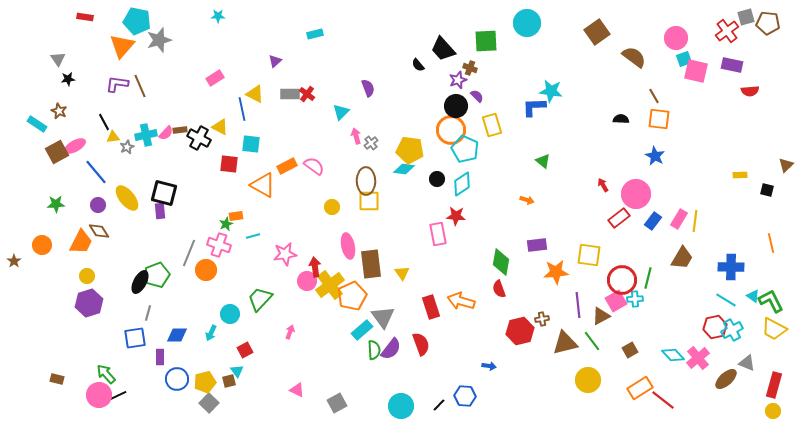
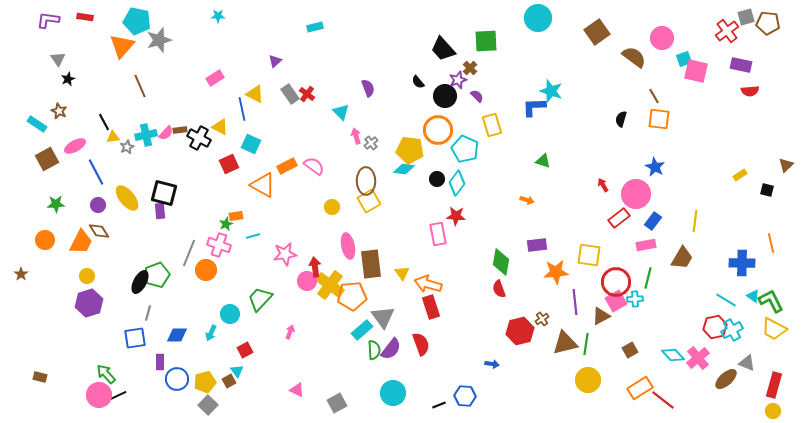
cyan circle at (527, 23): moved 11 px right, 5 px up
cyan rectangle at (315, 34): moved 7 px up
pink circle at (676, 38): moved 14 px left
black semicircle at (418, 65): moved 17 px down
purple rectangle at (732, 65): moved 9 px right
brown cross at (470, 68): rotated 24 degrees clockwise
black star at (68, 79): rotated 16 degrees counterclockwise
purple L-shape at (117, 84): moved 69 px left, 64 px up
cyan star at (551, 91): rotated 10 degrees clockwise
gray rectangle at (290, 94): rotated 54 degrees clockwise
black circle at (456, 106): moved 11 px left, 10 px up
cyan triangle at (341, 112): rotated 30 degrees counterclockwise
black semicircle at (621, 119): rotated 77 degrees counterclockwise
orange circle at (451, 130): moved 13 px left
cyan square at (251, 144): rotated 18 degrees clockwise
brown square at (57, 152): moved 10 px left, 7 px down
blue star at (655, 156): moved 11 px down
green triangle at (543, 161): rotated 21 degrees counterclockwise
red square at (229, 164): rotated 30 degrees counterclockwise
blue line at (96, 172): rotated 12 degrees clockwise
yellow rectangle at (740, 175): rotated 32 degrees counterclockwise
cyan diamond at (462, 184): moved 5 px left, 1 px up; rotated 20 degrees counterclockwise
yellow square at (369, 201): rotated 30 degrees counterclockwise
pink rectangle at (679, 219): moved 33 px left, 26 px down; rotated 48 degrees clockwise
orange circle at (42, 245): moved 3 px right, 5 px up
brown star at (14, 261): moved 7 px right, 13 px down
blue cross at (731, 267): moved 11 px right, 4 px up
red circle at (622, 280): moved 6 px left, 2 px down
yellow cross at (330, 285): rotated 16 degrees counterclockwise
orange pentagon at (352, 296): rotated 20 degrees clockwise
orange arrow at (461, 301): moved 33 px left, 17 px up
purple line at (578, 305): moved 3 px left, 3 px up
brown cross at (542, 319): rotated 24 degrees counterclockwise
green line at (592, 341): moved 6 px left, 3 px down; rotated 45 degrees clockwise
purple rectangle at (160, 357): moved 5 px down
blue arrow at (489, 366): moved 3 px right, 2 px up
brown rectangle at (57, 379): moved 17 px left, 2 px up
brown square at (229, 381): rotated 16 degrees counterclockwise
gray square at (209, 403): moved 1 px left, 2 px down
black line at (439, 405): rotated 24 degrees clockwise
cyan circle at (401, 406): moved 8 px left, 13 px up
